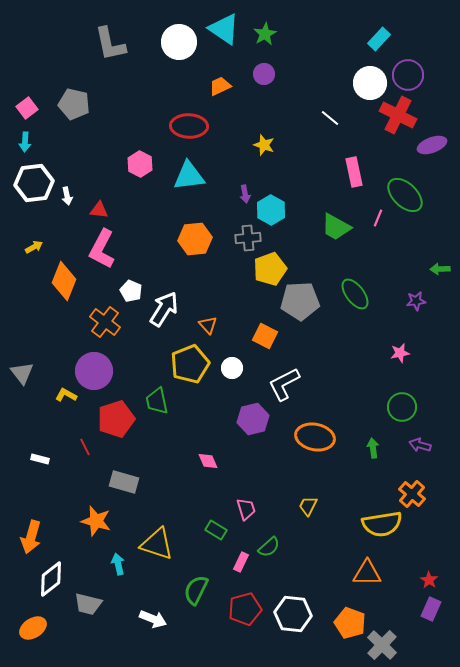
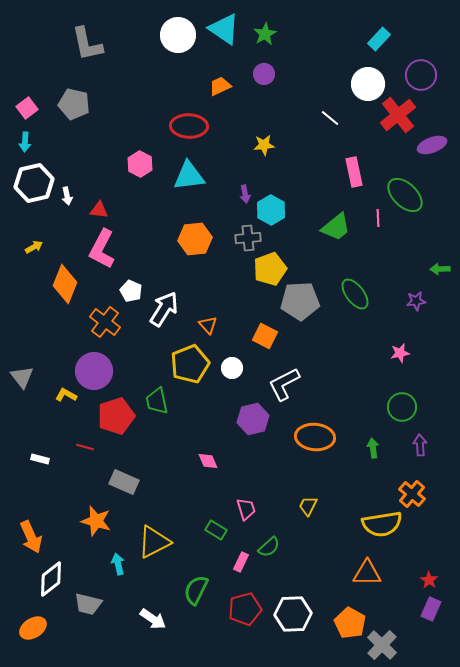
white circle at (179, 42): moved 1 px left, 7 px up
gray L-shape at (110, 44): moved 23 px left
purple circle at (408, 75): moved 13 px right
white circle at (370, 83): moved 2 px left, 1 px down
red cross at (398, 115): rotated 24 degrees clockwise
yellow star at (264, 145): rotated 25 degrees counterclockwise
white hexagon at (34, 183): rotated 6 degrees counterclockwise
pink line at (378, 218): rotated 24 degrees counterclockwise
green trapezoid at (336, 227): rotated 68 degrees counterclockwise
orange diamond at (64, 281): moved 1 px right, 3 px down
gray triangle at (22, 373): moved 4 px down
red pentagon at (116, 419): moved 3 px up
orange ellipse at (315, 437): rotated 6 degrees counterclockwise
purple arrow at (420, 445): rotated 70 degrees clockwise
red line at (85, 447): rotated 48 degrees counterclockwise
gray rectangle at (124, 482): rotated 8 degrees clockwise
orange arrow at (31, 537): rotated 40 degrees counterclockwise
yellow triangle at (157, 544): moved 3 px left, 2 px up; rotated 45 degrees counterclockwise
white hexagon at (293, 614): rotated 9 degrees counterclockwise
white arrow at (153, 619): rotated 12 degrees clockwise
orange pentagon at (350, 623): rotated 8 degrees clockwise
